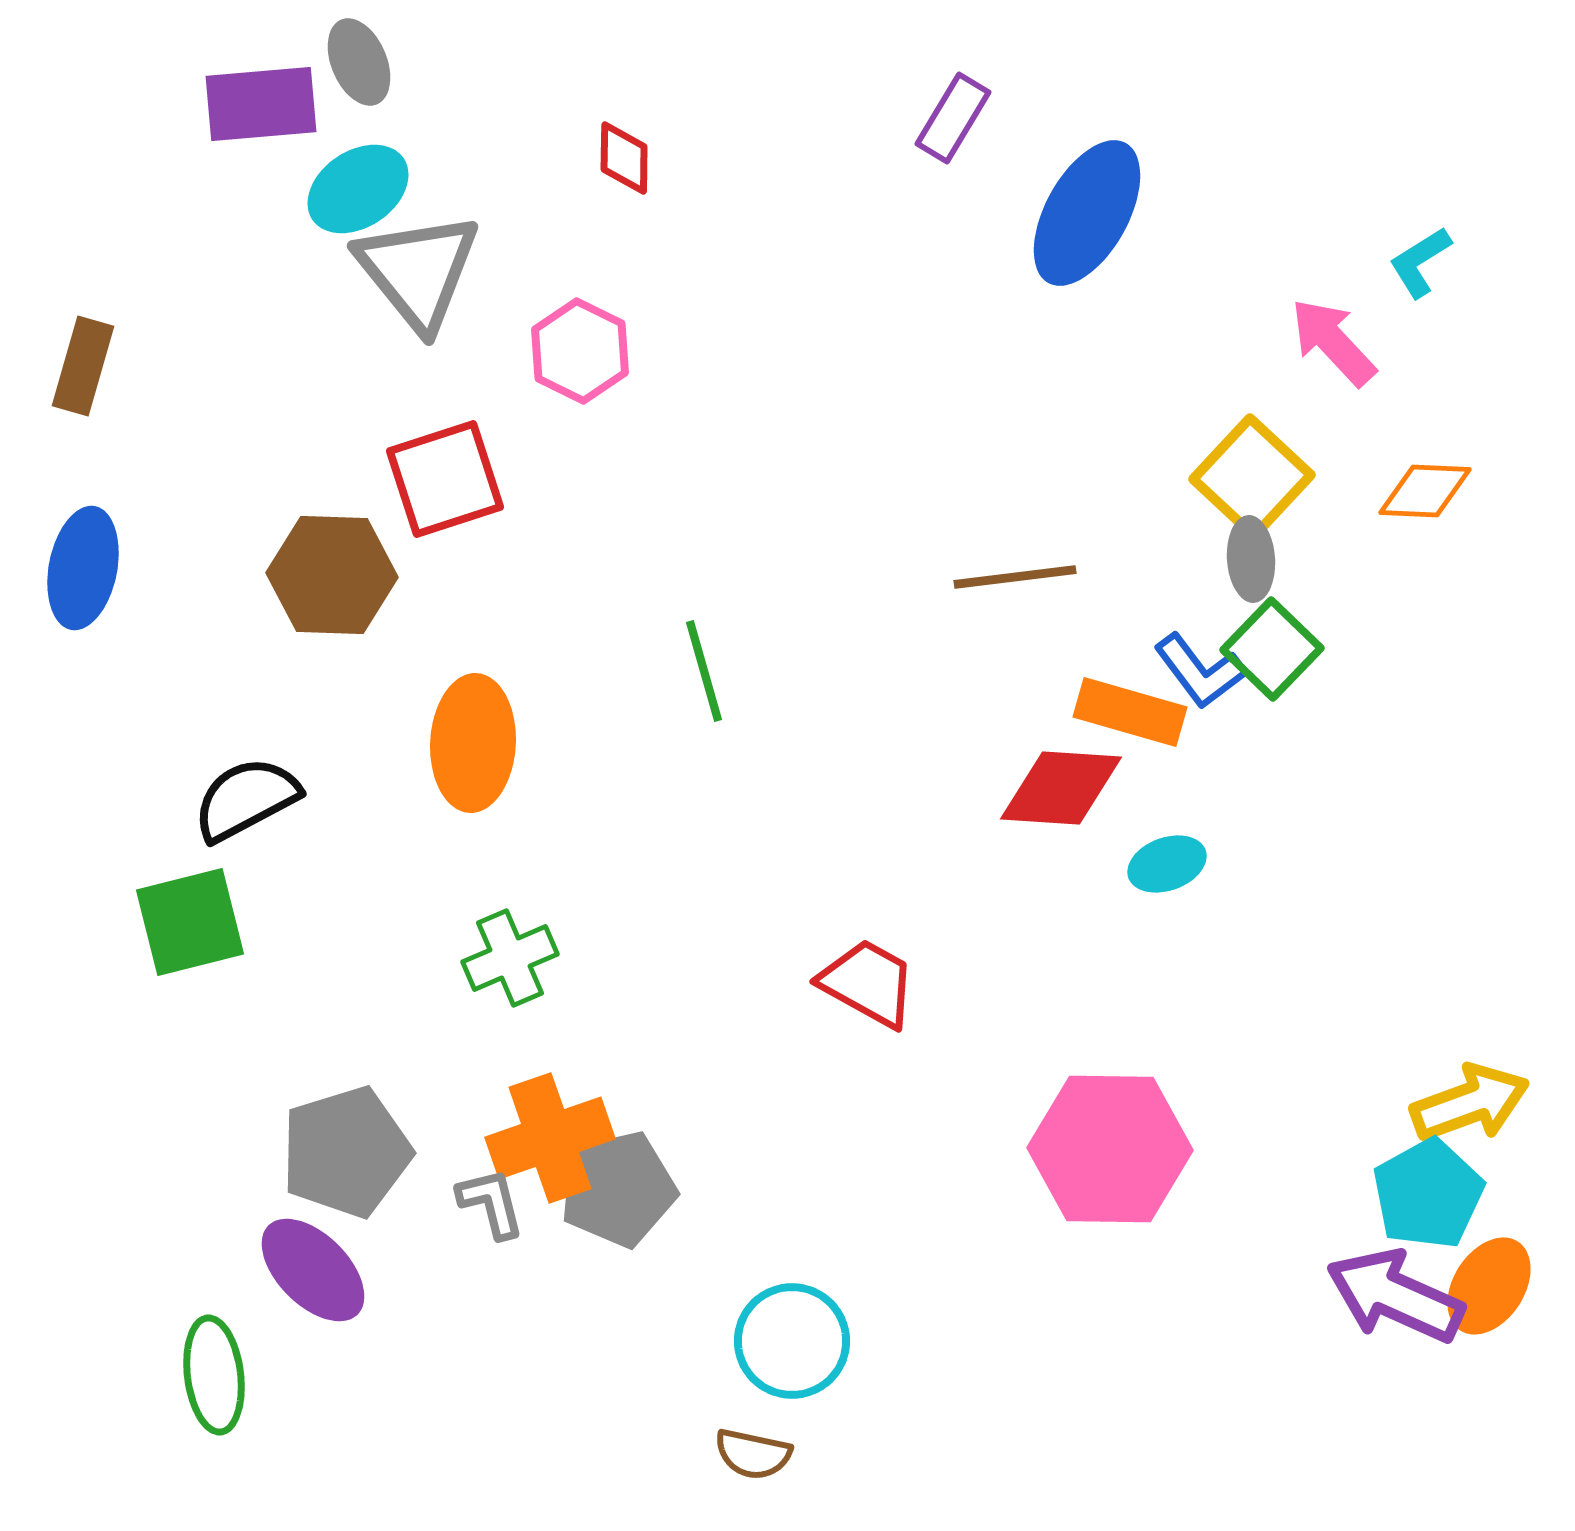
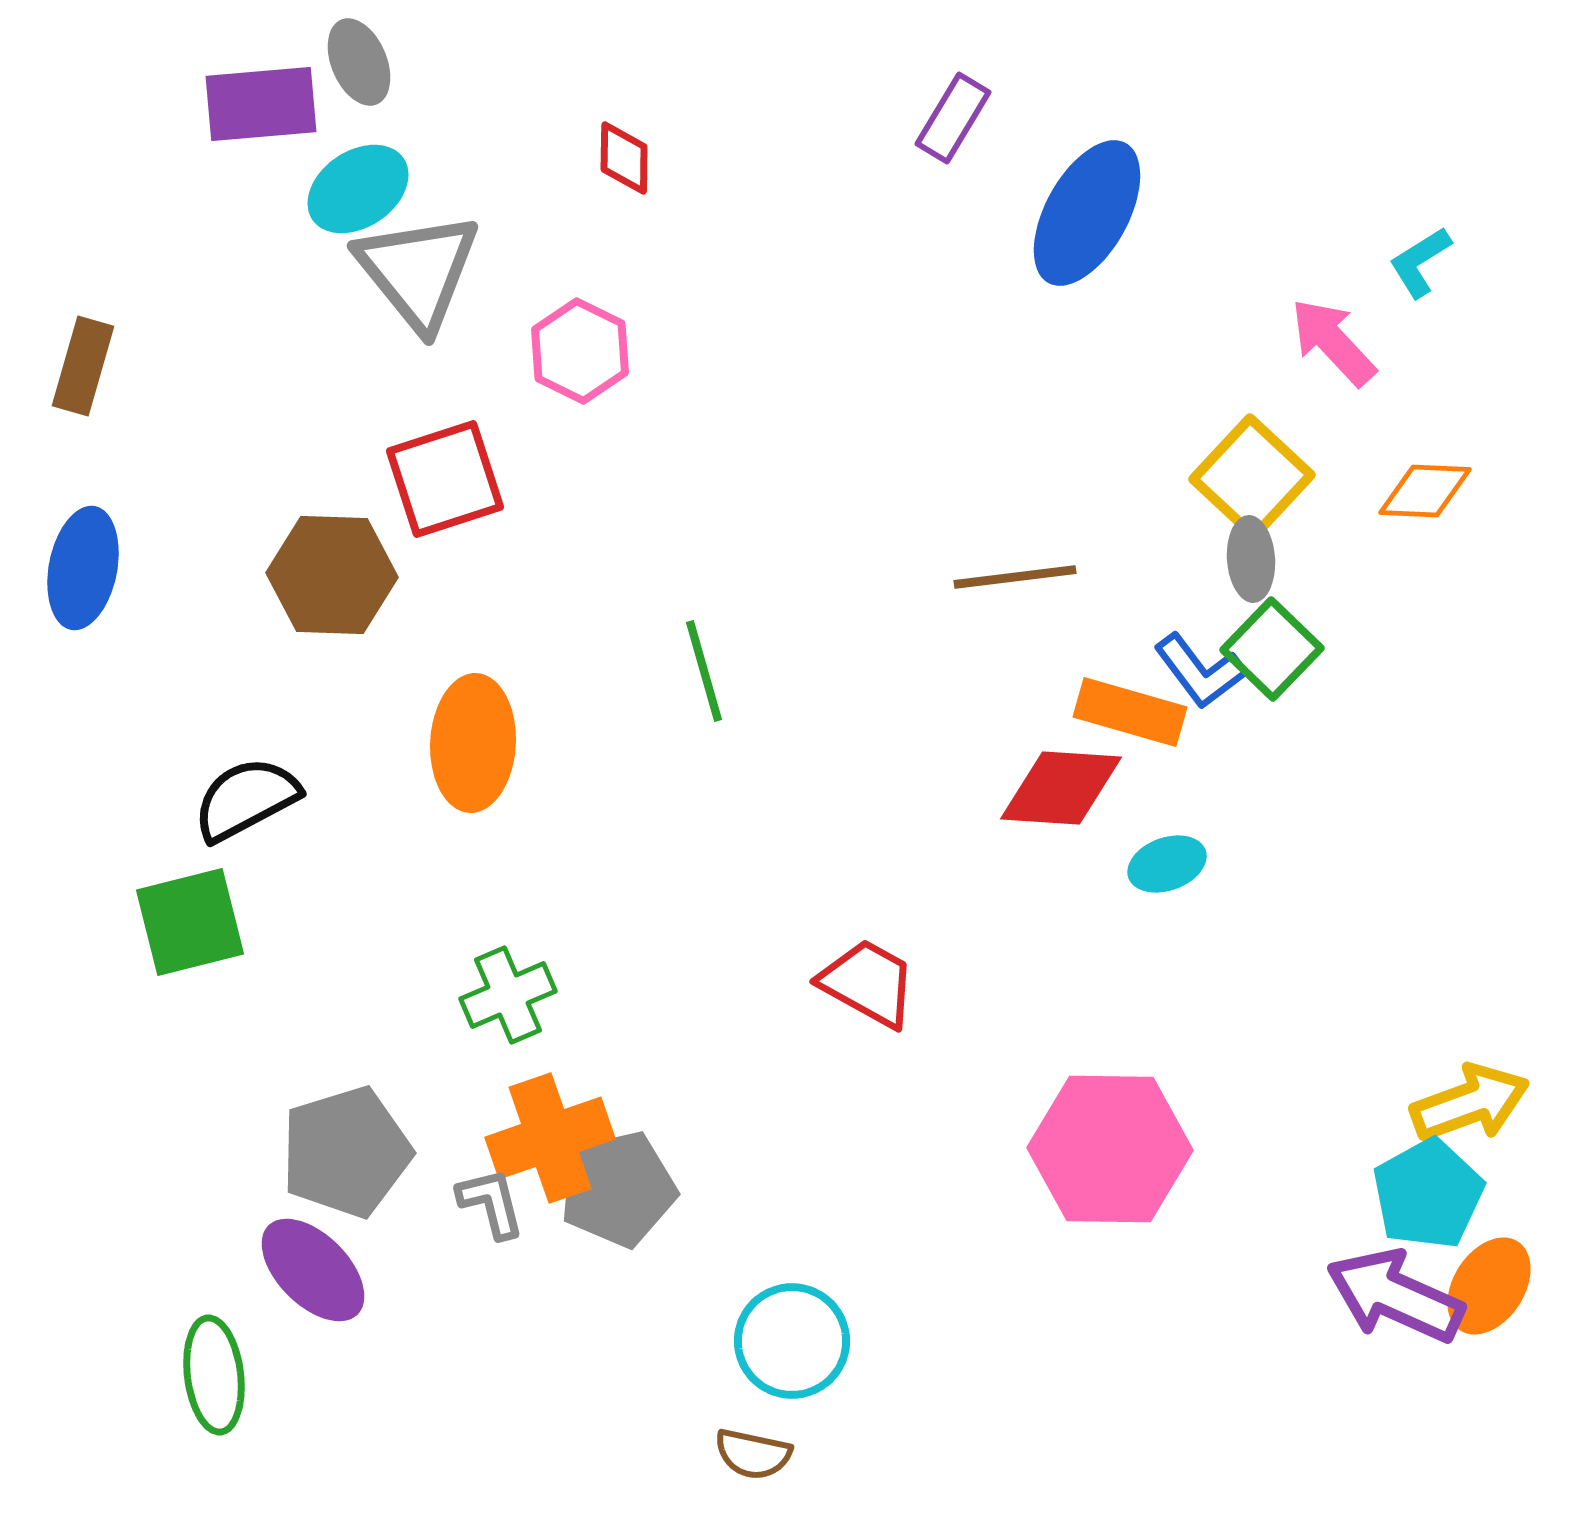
green cross at (510, 958): moved 2 px left, 37 px down
